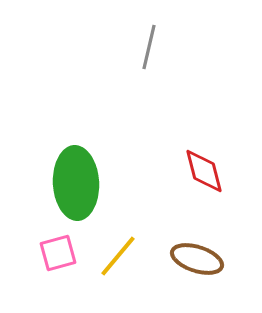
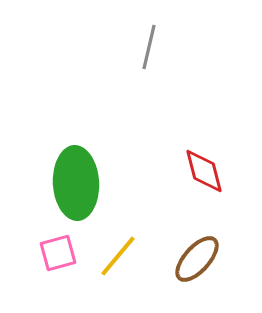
brown ellipse: rotated 66 degrees counterclockwise
